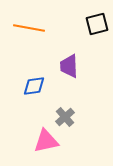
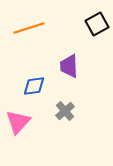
black square: rotated 15 degrees counterclockwise
orange line: rotated 28 degrees counterclockwise
gray cross: moved 6 px up
pink triangle: moved 28 px left, 19 px up; rotated 36 degrees counterclockwise
